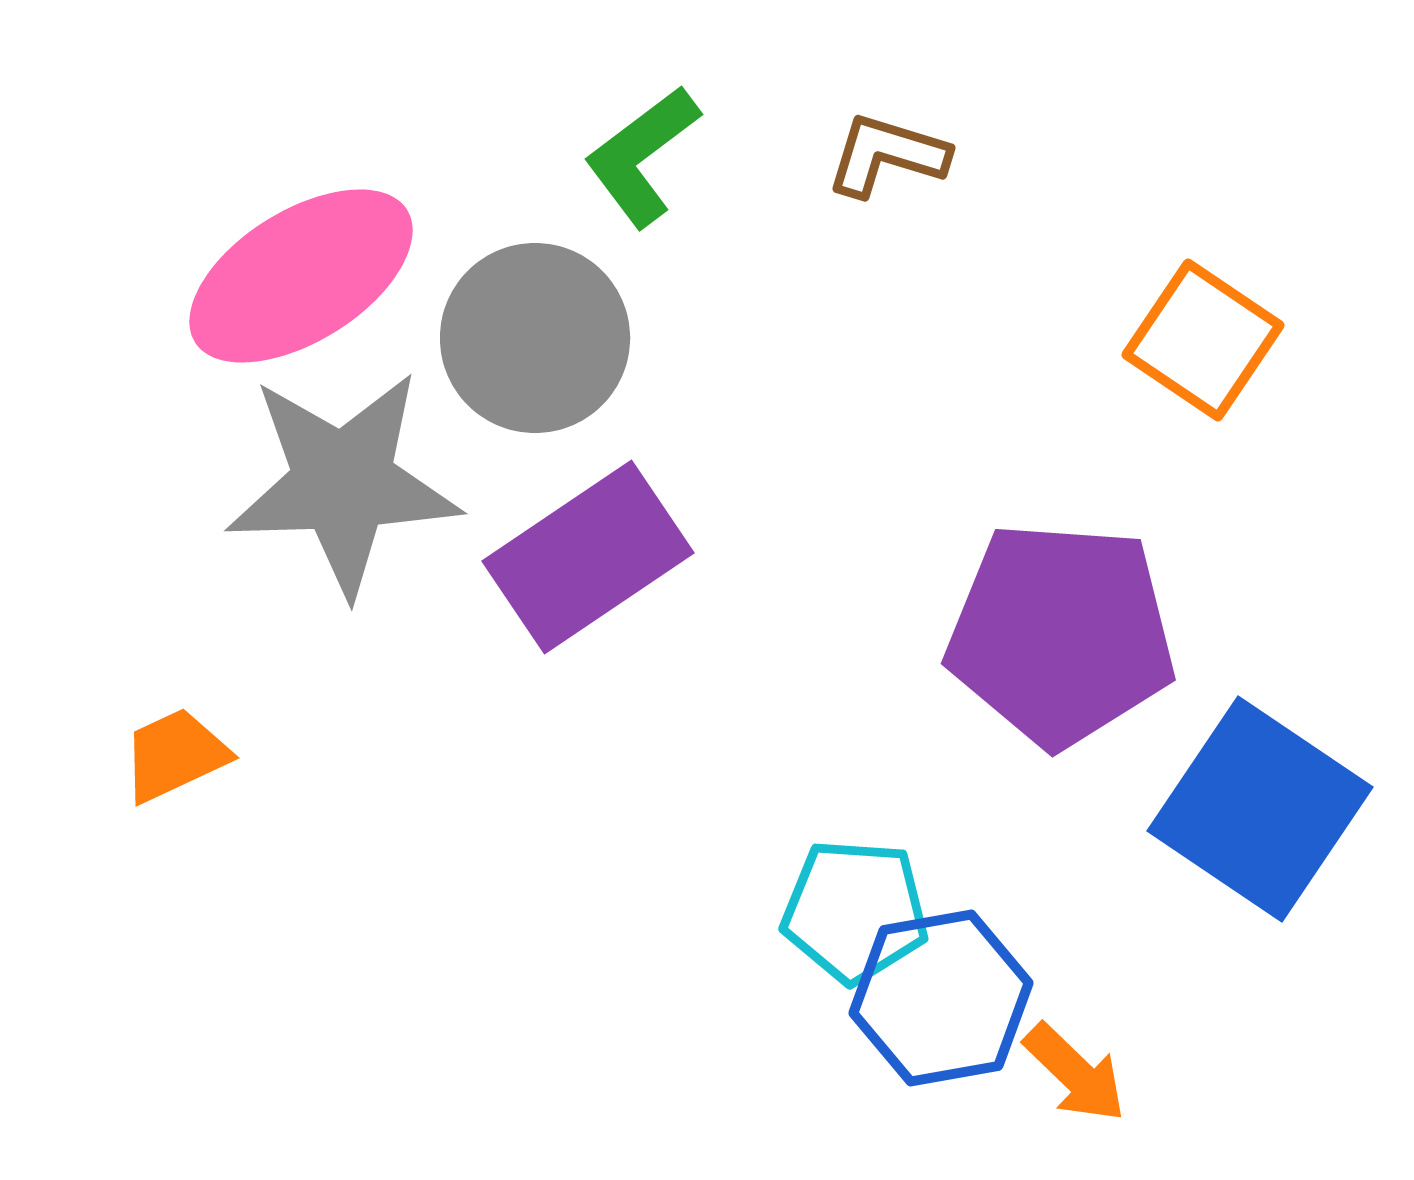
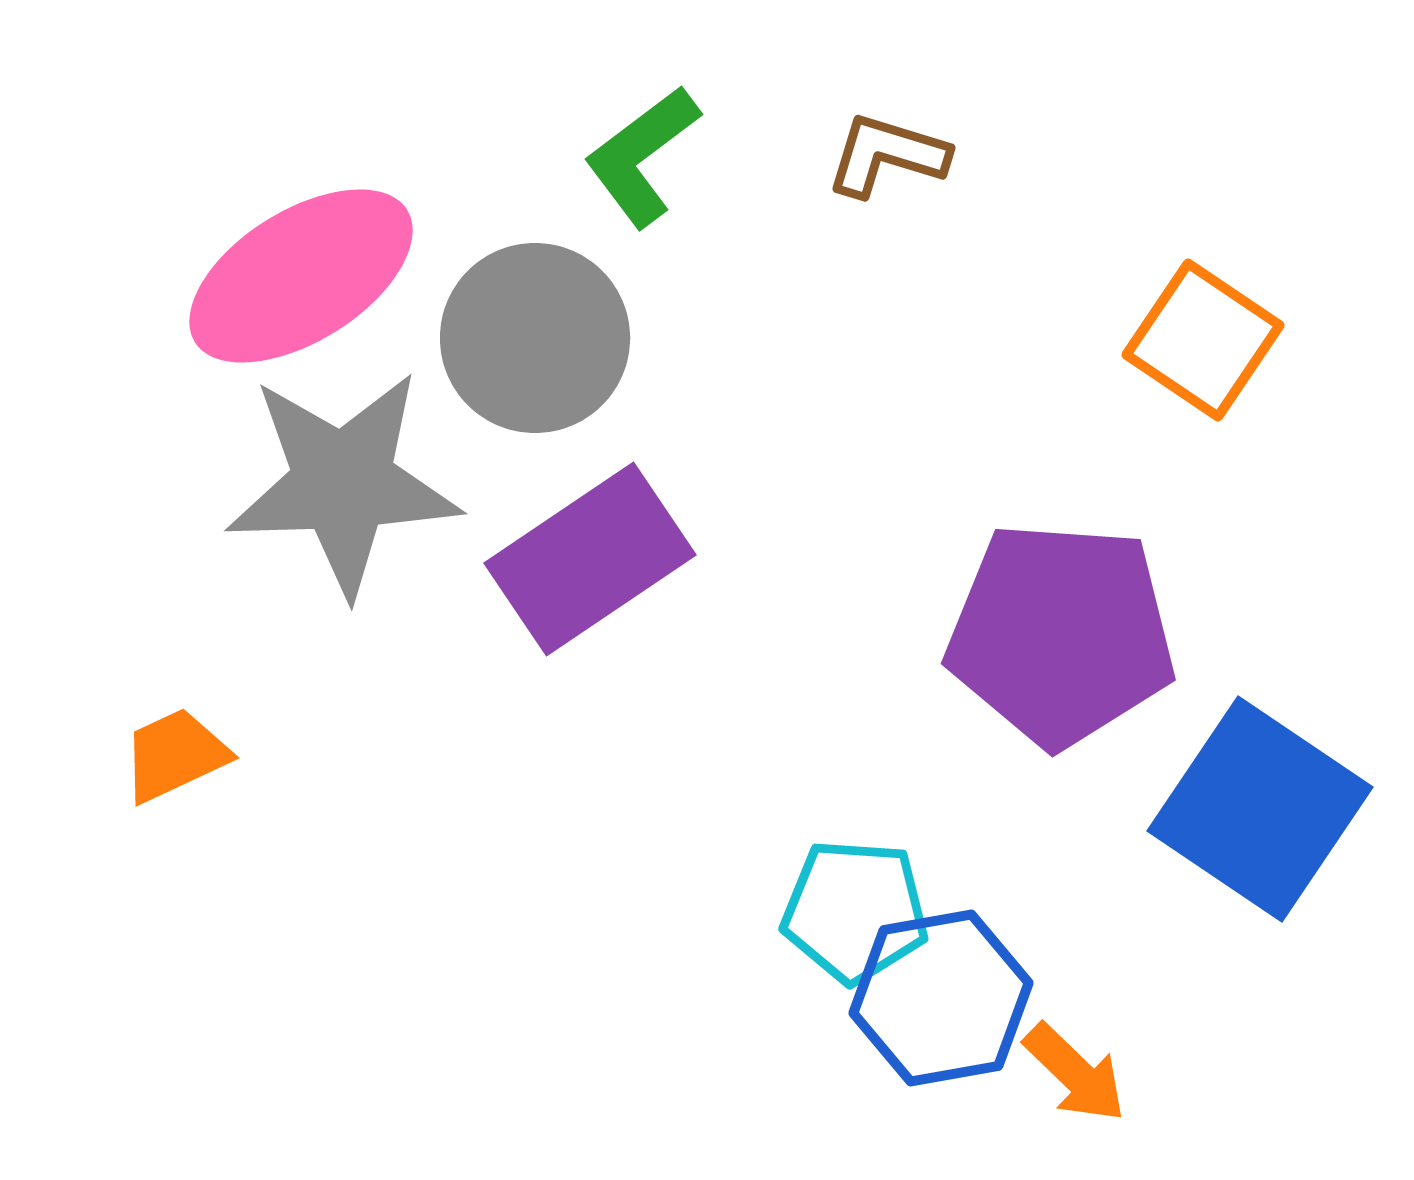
purple rectangle: moved 2 px right, 2 px down
